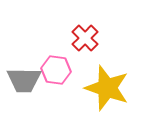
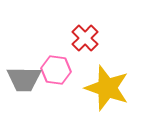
gray trapezoid: moved 1 px up
